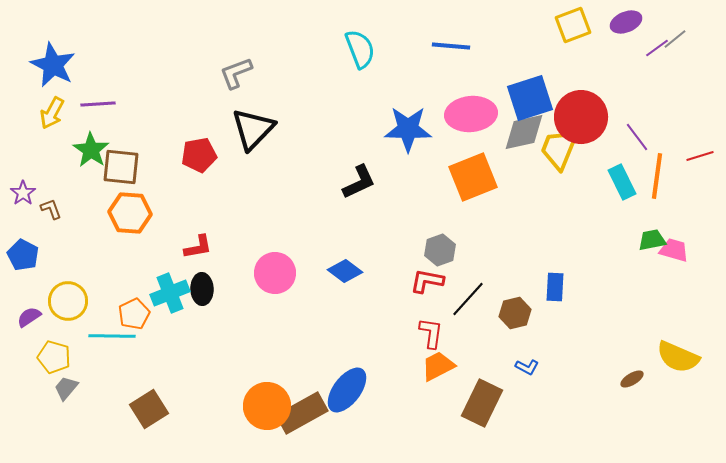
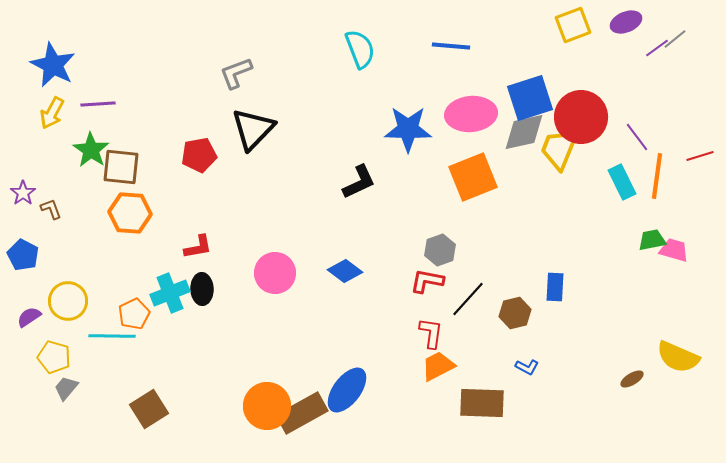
brown rectangle at (482, 403): rotated 66 degrees clockwise
